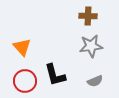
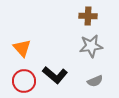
orange triangle: moved 1 px down
black L-shape: rotated 35 degrees counterclockwise
red circle: moved 1 px left
